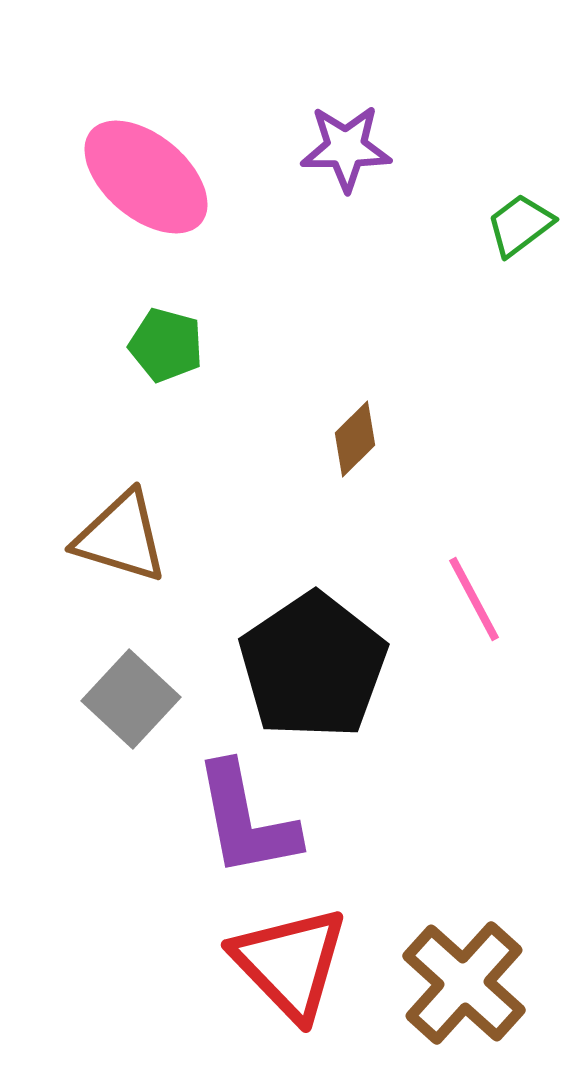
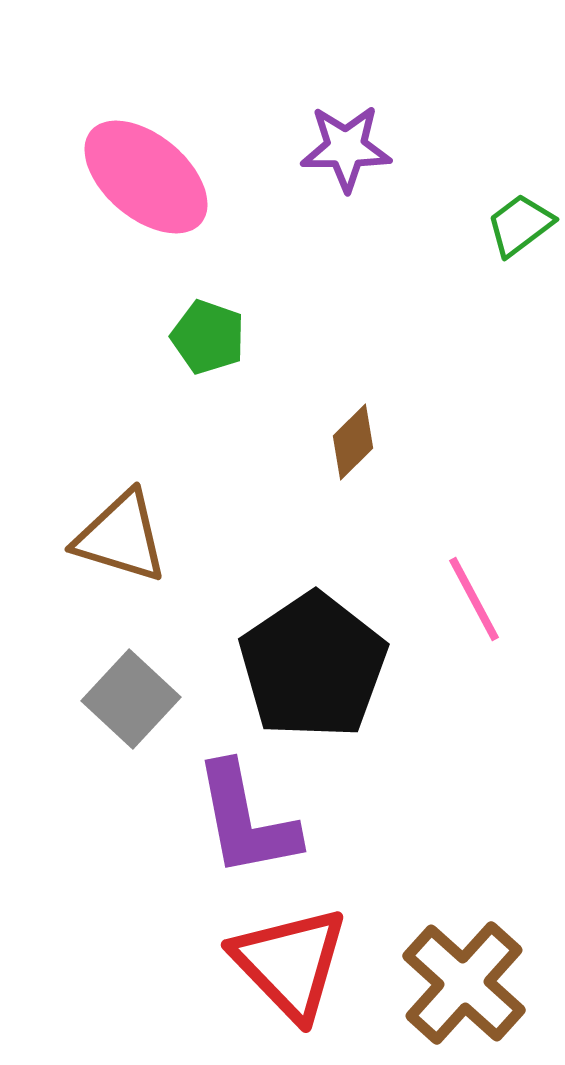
green pentagon: moved 42 px right, 8 px up; rotated 4 degrees clockwise
brown diamond: moved 2 px left, 3 px down
